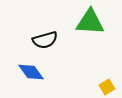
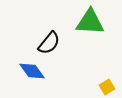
black semicircle: moved 4 px right, 3 px down; rotated 35 degrees counterclockwise
blue diamond: moved 1 px right, 1 px up
